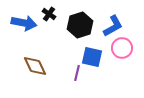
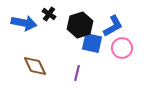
blue square: moved 14 px up
